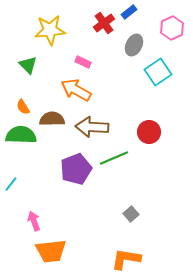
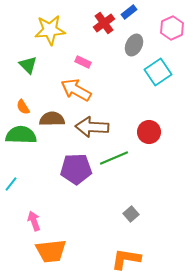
purple pentagon: rotated 20 degrees clockwise
